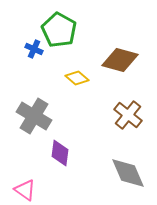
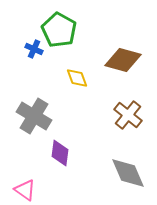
brown diamond: moved 3 px right
yellow diamond: rotated 30 degrees clockwise
